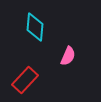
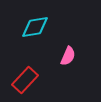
cyan diamond: rotated 76 degrees clockwise
